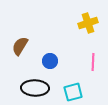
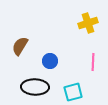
black ellipse: moved 1 px up
